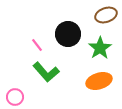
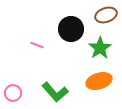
black circle: moved 3 px right, 5 px up
pink line: rotated 32 degrees counterclockwise
green L-shape: moved 9 px right, 20 px down
pink circle: moved 2 px left, 4 px up
